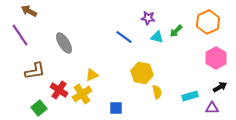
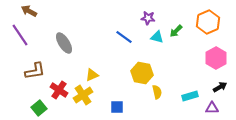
yellow cross: moved 1 px right, 1 px down
blue square: moved 1 px right, 1 px up
